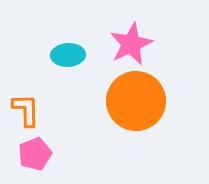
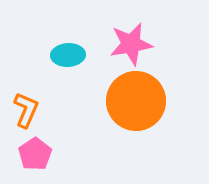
pink star: rotated 15 degrees clockwise
orange L-shape: rotated 24 degrees clockwise
pink pentagon: rotated 12 degrees counterclockwise
